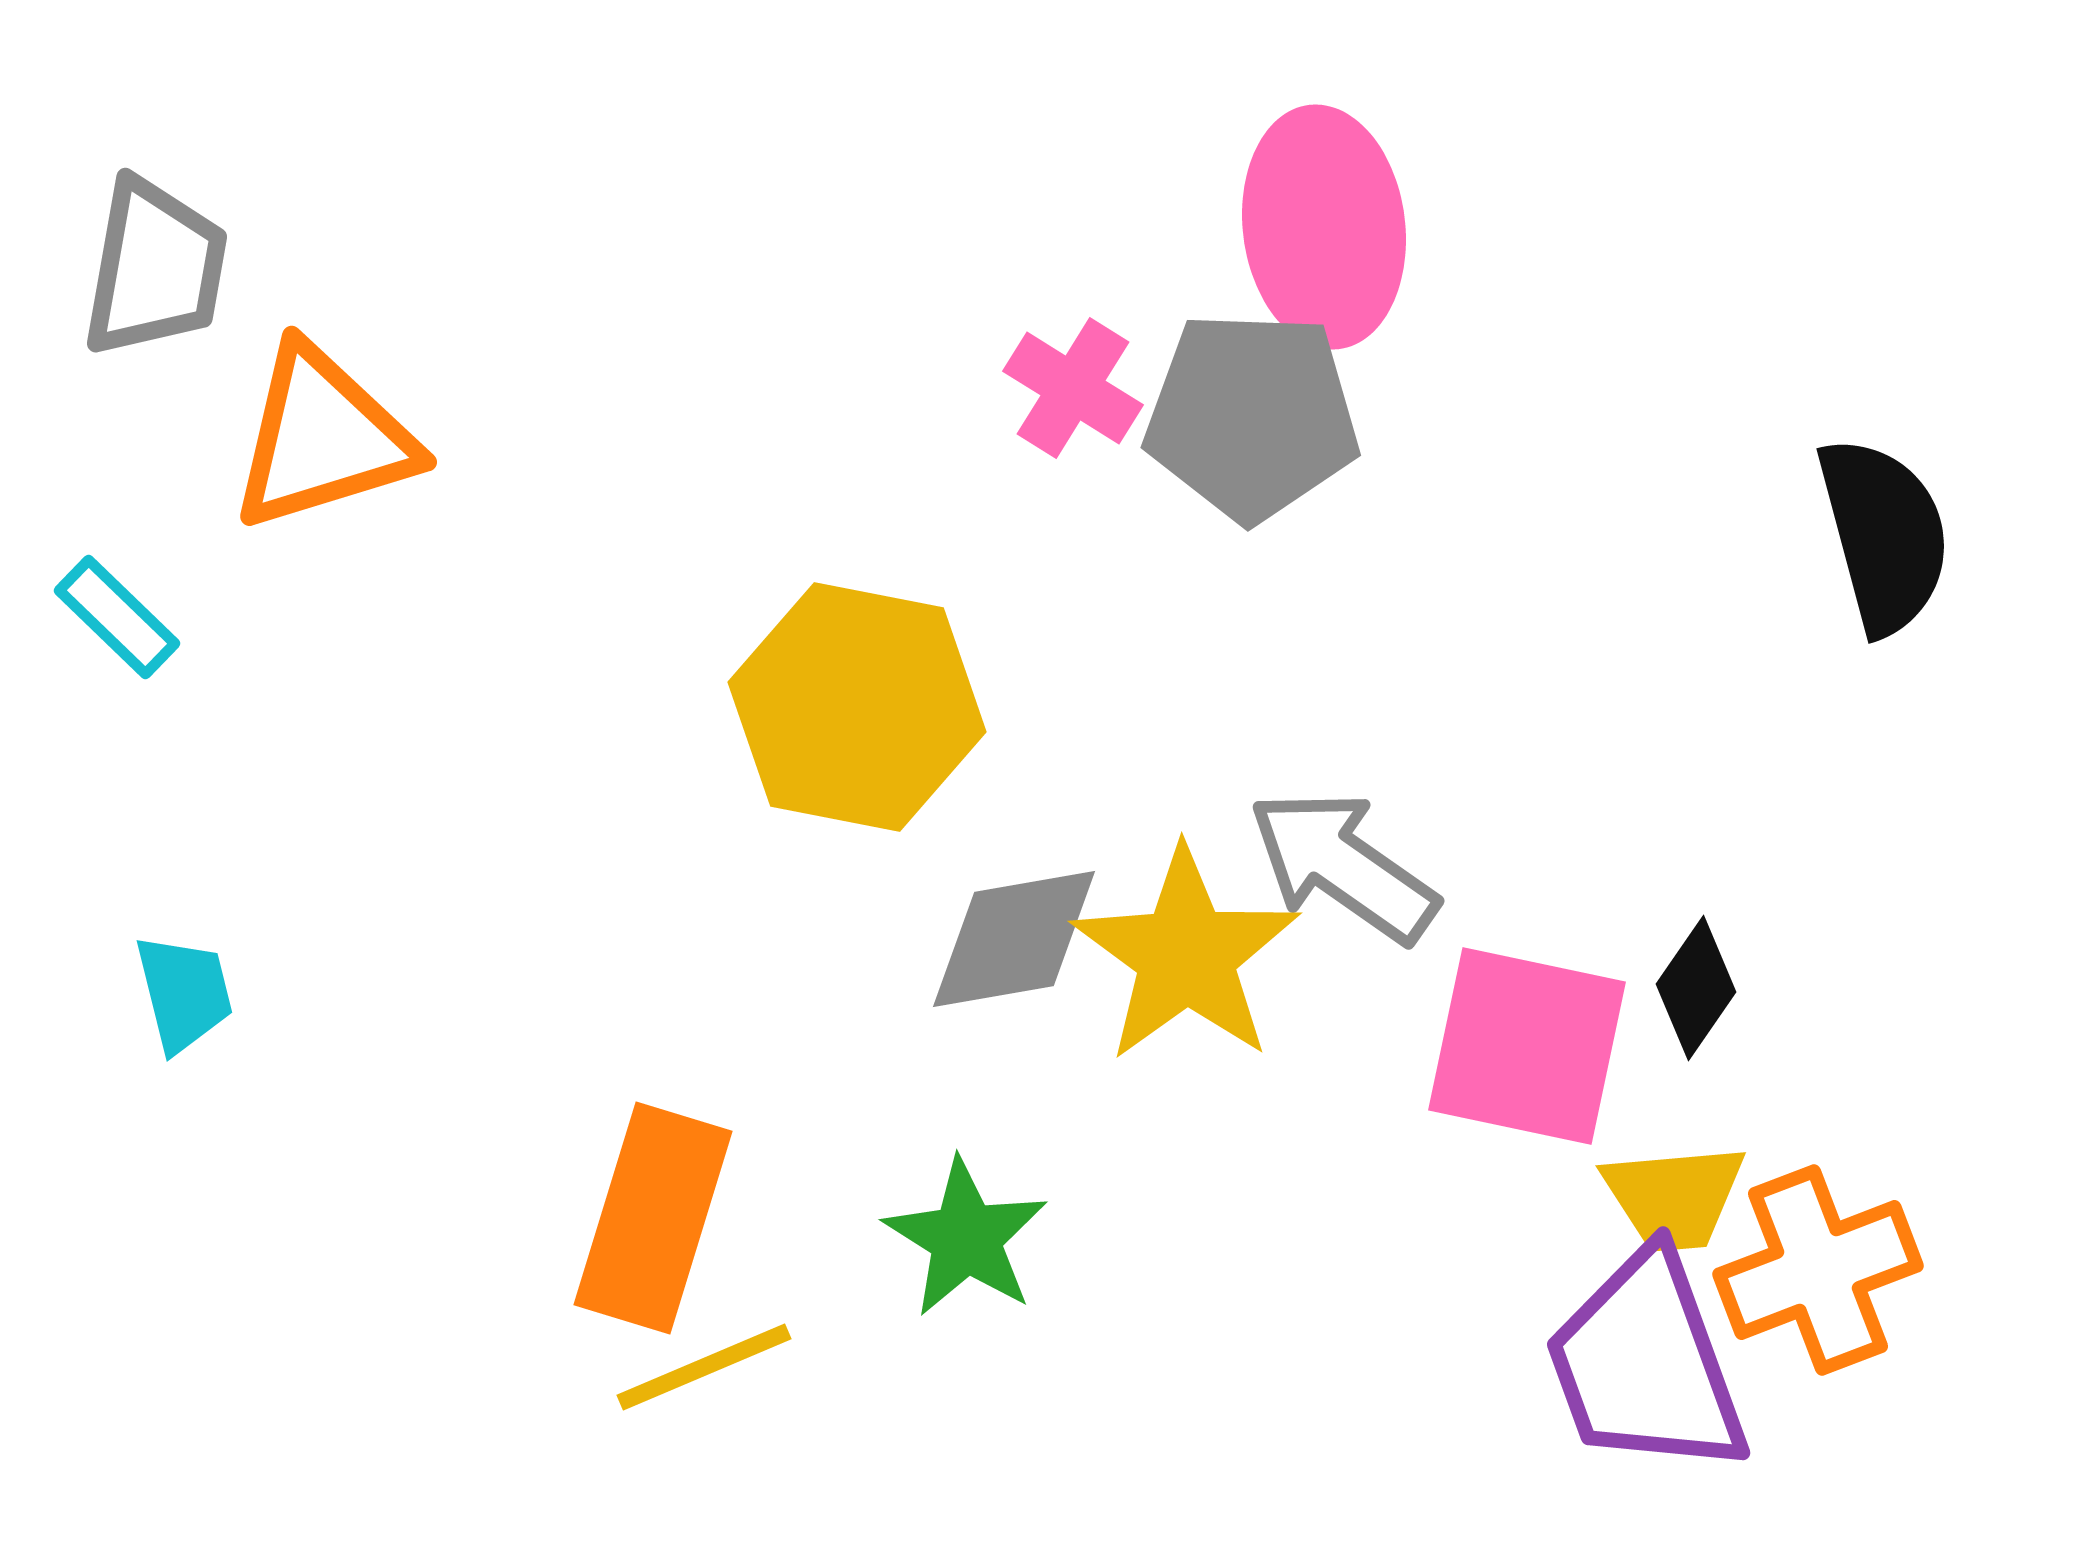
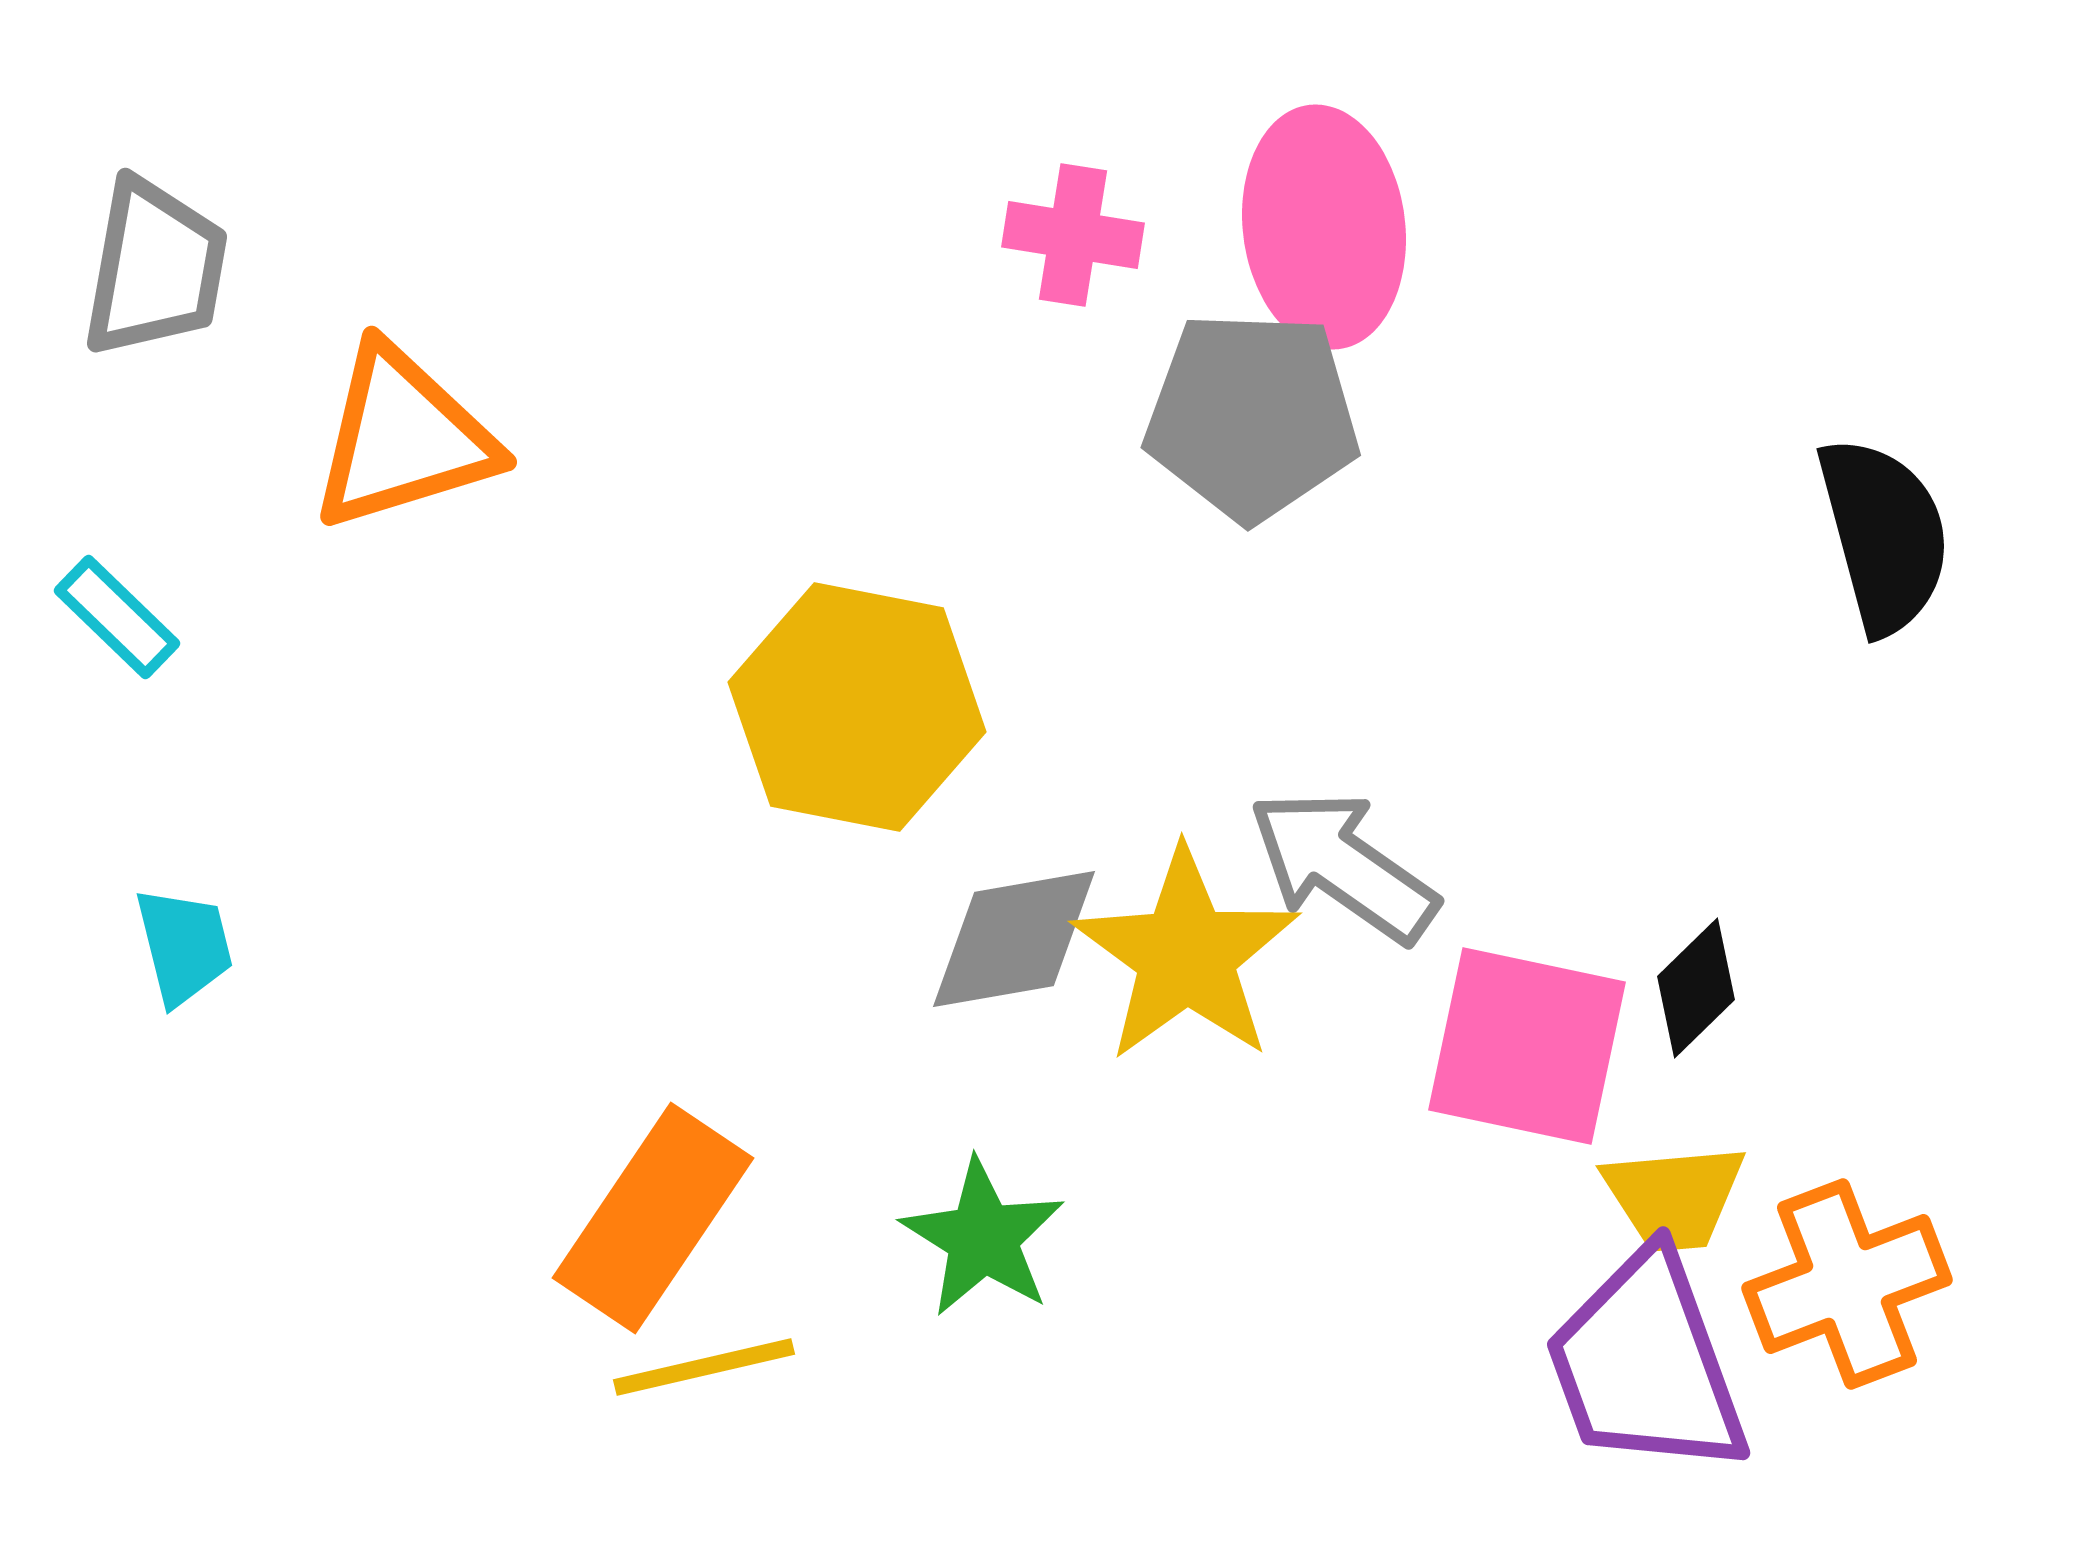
pink cross: moved 153 px up; rotated 23 degrees counterclockwise
orange triangle: moved 80 px right
black diamond: rotated 11 degrees clockwise
cyan trapezoid: moved 47 px up
orange rectangle: rotated 17 degrees clockwise
green star: moved 17 px right
orange cross: moved 29 px right, 14 px down
yellow line: rotated 10 degrees clockwise
